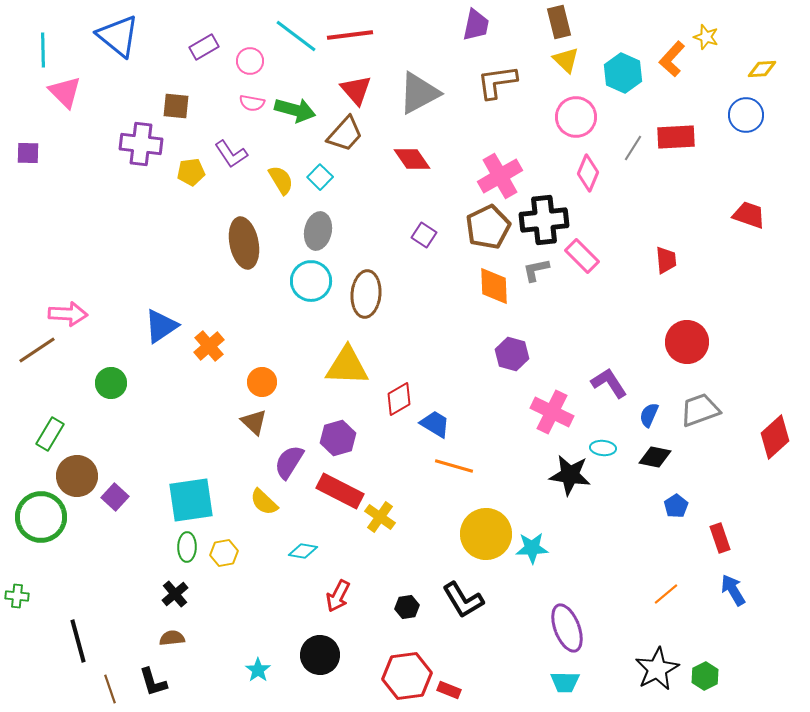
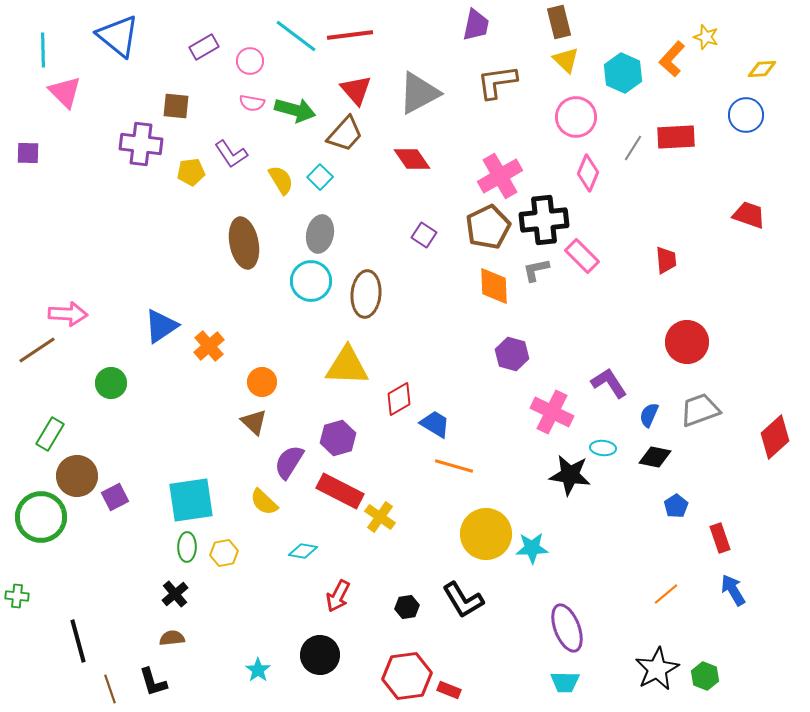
gray ellipse at (318, 231): moved 2 px right, 3 px down
purple square at (115, 497): rotated 20 degrees clockwise
green hexagon at (705, 676): rotated 12 degrees counterclockwise
